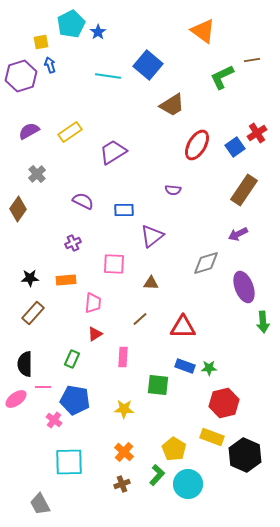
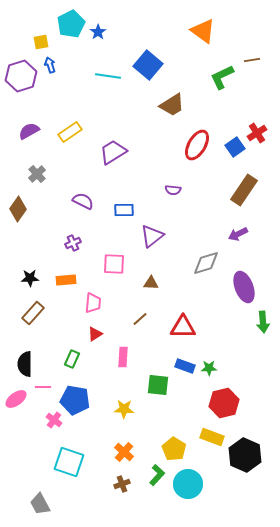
cyan square at (69, 462): rotated 20 degrees clockwise
